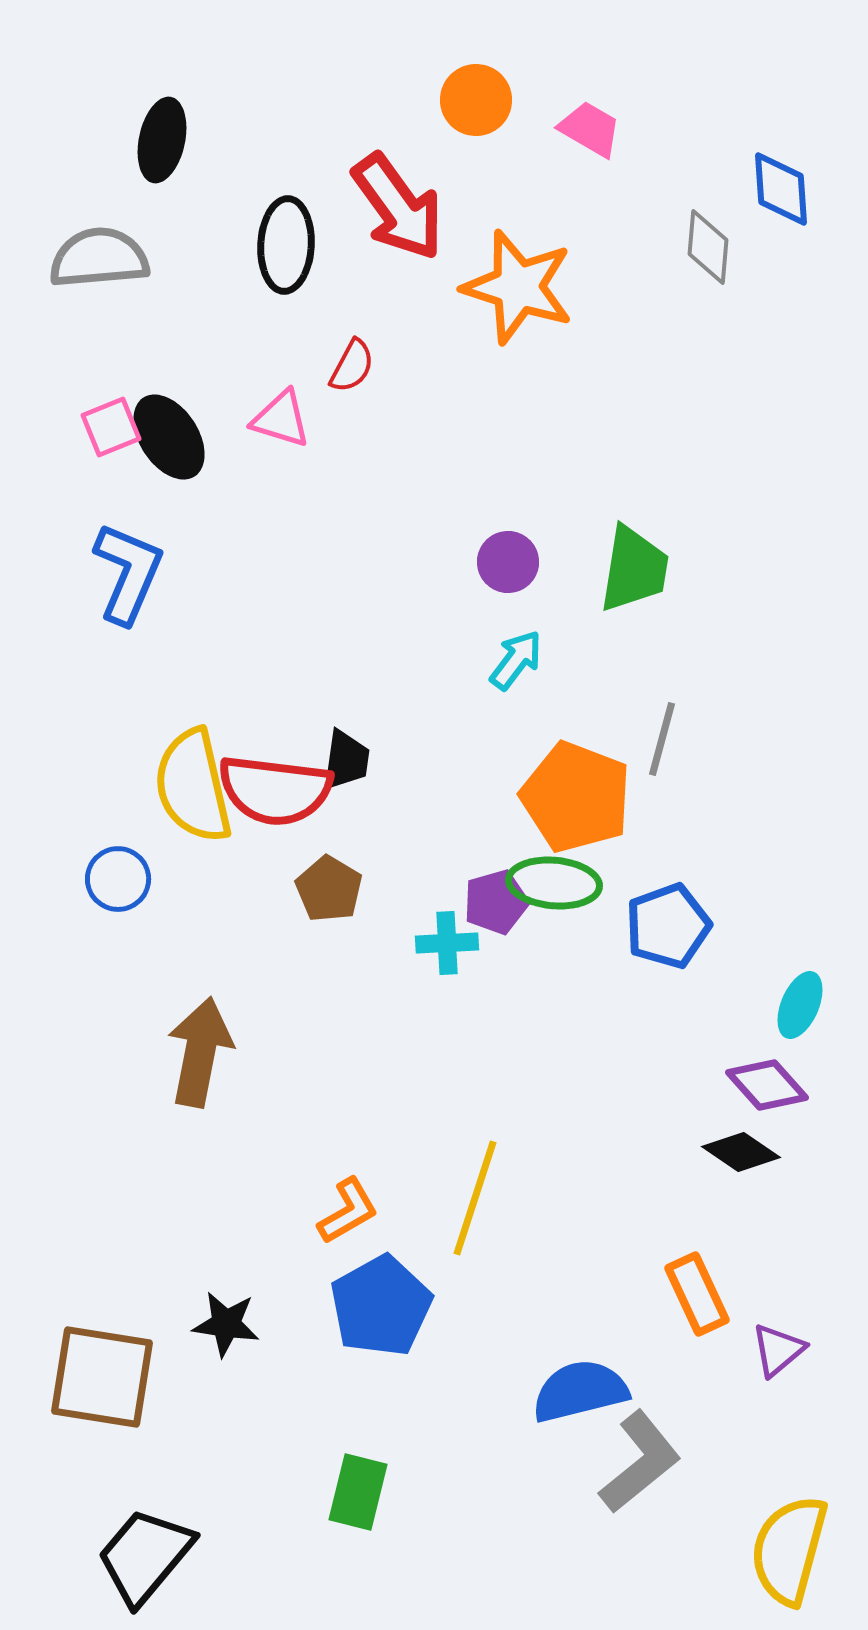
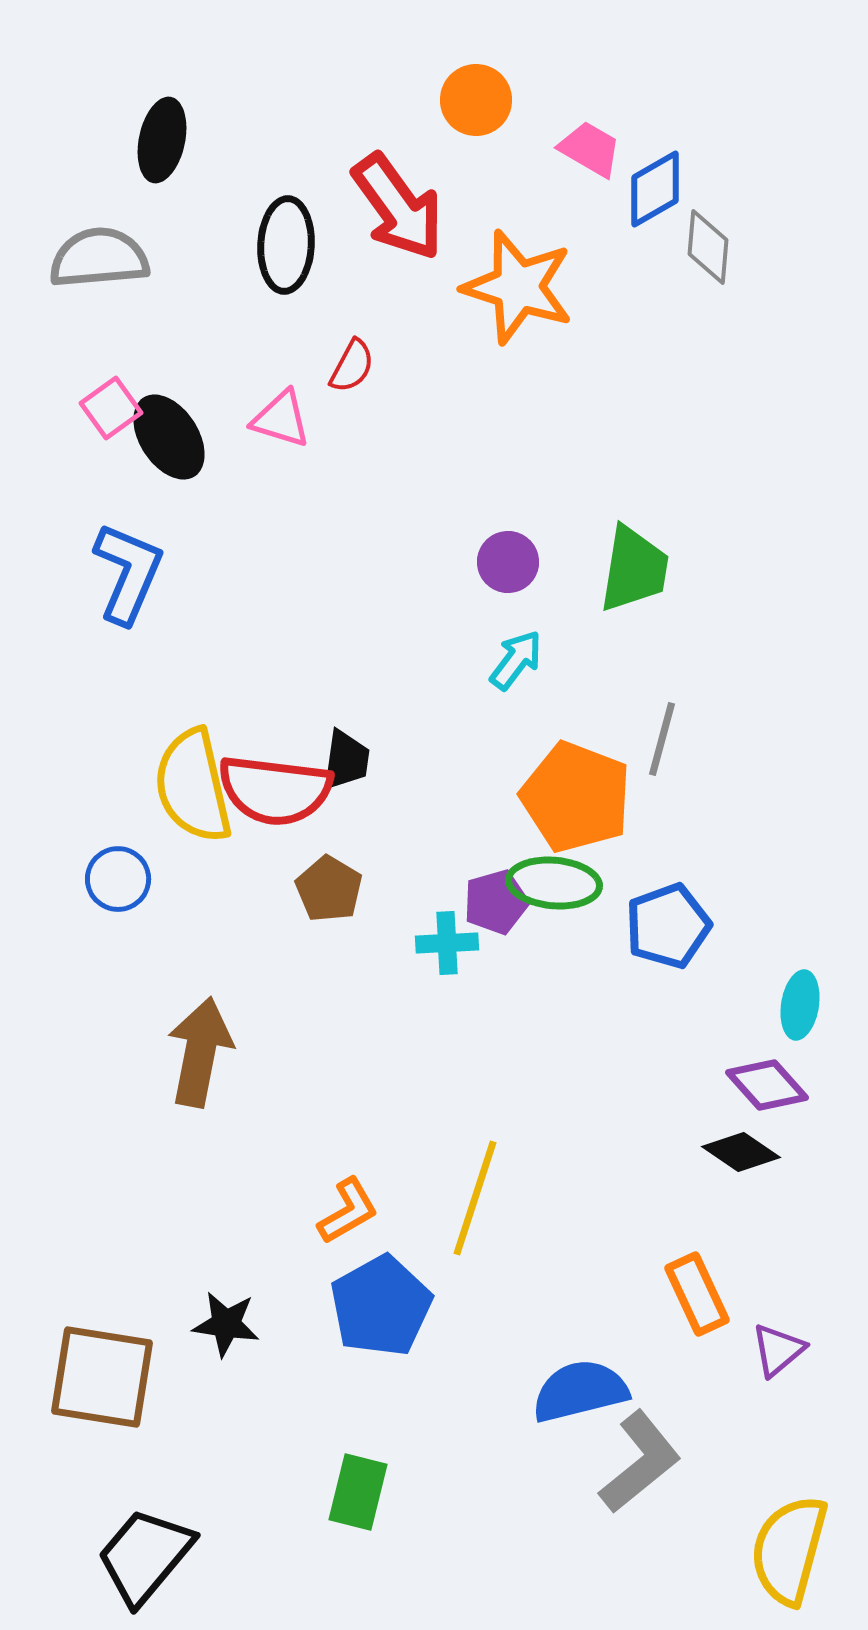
pink trapezoid at (590, 129): moved 20 px down
blue diamond at (781, 189): moved 126 px left; rotated 64 degrees clockwise
pink square at (111, 427): moved 19 px up; rotated 14 degrees counterclockwise
cyan ellipse at (800, 1005): rotated 14 degrees counterclockwise
